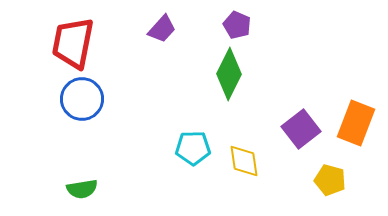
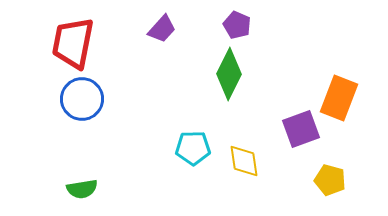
orange rectangle: moved 17 px left, 25 px up
purple square: rotated 18 degrees clockwise
